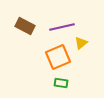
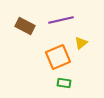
purple line: moved 1 px left, 7 px up
green rectangle: moved 3 px right
